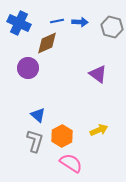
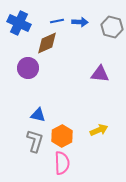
purple triangle: moved 2 px right; rotated 30 degrees counterclockwise
blue triangle: rotated 28 degrees counterclockwise
pink semicircle: moved 9 px left; rotated 55 degrees clockwise
